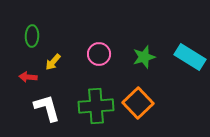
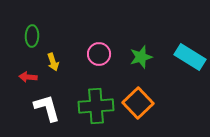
green star: moved 3 px left
yellow arrow: rotated 60 degrees counterclockwise
